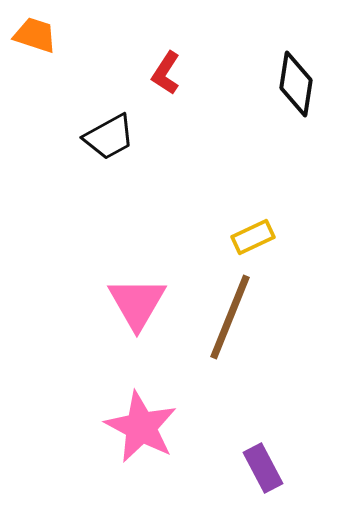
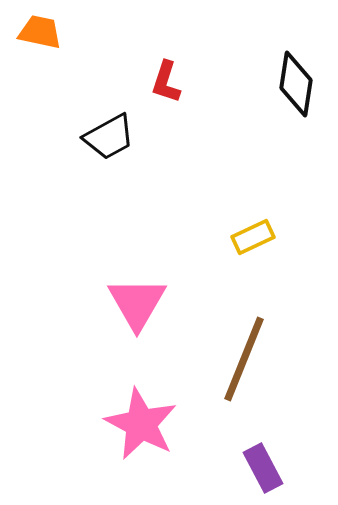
orange trapezoid: moved 5 px right, 3 px up; rotated 6 degrees counterclockwise
red L-shape: moved 9 px down; rotated 15 degrees counterclockwise
brown line: moved 14 px right, 42 px down
pink star: moved 3 px up
